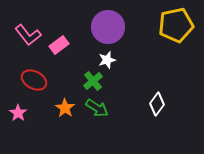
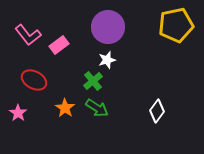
white diamond: moved 7 px down
